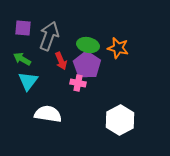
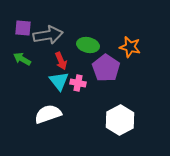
gray arrow: moved 1 px left, 1 px up; rotated 60 degrees clockwise
orange star: moved 12 px right, 1 px up
purple pentagon: moved 19 px right, 3 px down
cyan triangle: moved 31 px right; rotated 15 degrees counterclockwise
white semicircle: rotated 28 degrees counterclockwise
